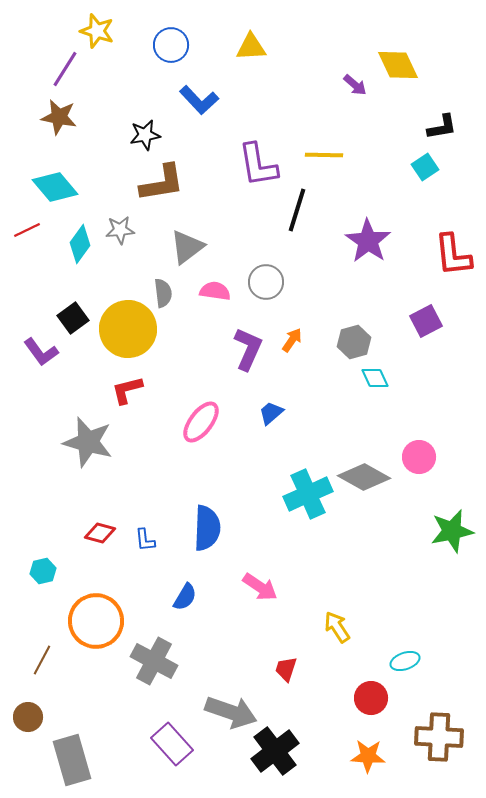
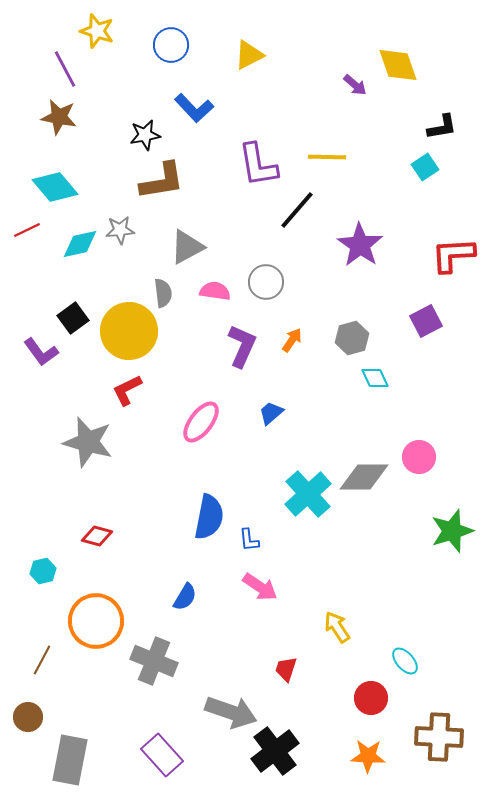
yellow triangle at (251, 47): moved 2 px left, 8 px down; rotated 24 degrees counterclockwise
yellow diamond at (398, 65): rotated 6 degrees clockwise
purple line at (65, 69): rotated 60 degrees counterclockwise
blue L-shape at (199, 100): moved 5 px left, 8 px down
yellow line at (324, 155): moved 3 px right, 2 px down
brown L-shape at (162, 183): moved 2 px up
black line at (297, 210): rotated 24 degrees clockwise
purple star at (368, 241): moved 8 px left, 4 px down
cyan diamond at (80, 244): rotated 42 degrees clockwise
gray triangle at (187, 247): rotated 9 degrees clockwise
red L-shape at (453, 255): rotated 93 degrees clockwise
yellow circle at (128, 329): moved 1 px right, 2 px down
gray hexagon at (354, 342): moved 2 px left, 4 px up
purple L-shape at (248, 349): moved 6 px left, 3 px up
red L-shape at (127, 390): rotated 12 degrees counterclockwise
gray diamond at (364, 477): rotated 30 degrees counterclockwise
cyan cross at (308, 494): rotated 18 degrees counterclockwise
blue semicircle at (207, 528): moved 2 px right, 11 px up; rotated 9 degrees clockwise
green star at (452, 531): rotated 6 degrees counterclockwise
red diamond at (100, 533): moved 3 px left, 3 px down
blue L-shape at (145, 540): moved 104 px right
gray cross at (154, 661): rotated 6 degrees counterclockwise
cyan ellipse at (405, 661): rotated 68 degrees clockwise
purple rectangle at (172, 744): moved 10 px left, 11 px down
gray rectangle at (72, 760): moved 2 px left; rotated 27 degrees clockwise
